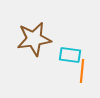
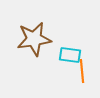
orange line: rotated 10 degrees counterclockwise
